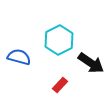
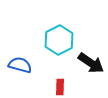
blue semicircle: moved 1 px right, 8 px down
red rectangle: moved 2 px down; rotated 42 degrees counterclockwise
